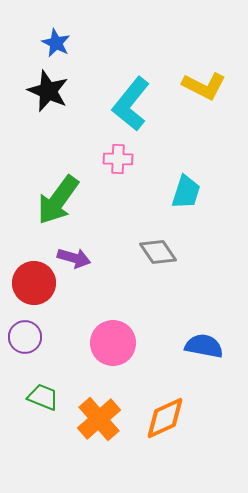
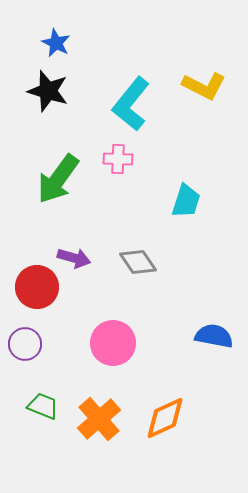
black star: rotated 6 degrees counterclockwise
cyan trapezoid: moved 9 px down
green arrow: moved 21 px up
gray diamond: moved 20 px left, 10 px down
red circle: moved 3 px right, 4 px down
purple circle: moved 7 px down
blue semicircle: moved 10 px right, 10 px up
green trapezoid: moved 9 px down
